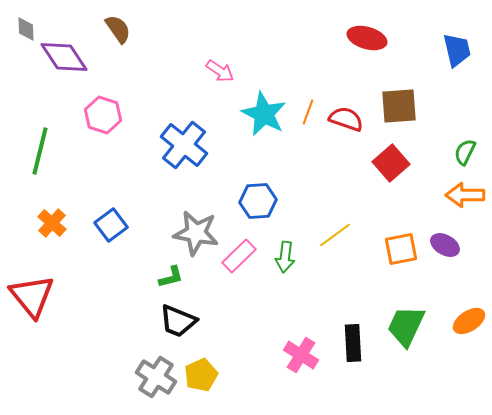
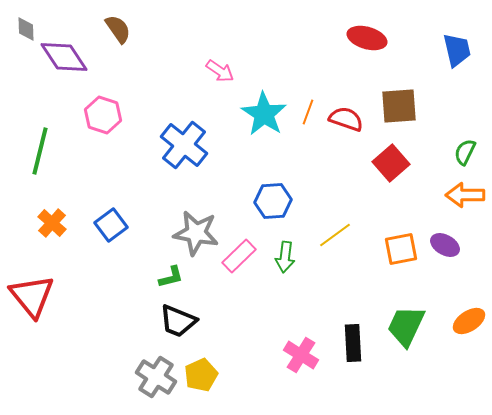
cyan star: rotated 6 degrees clockwise
blue hexagon: moved 15 px right
